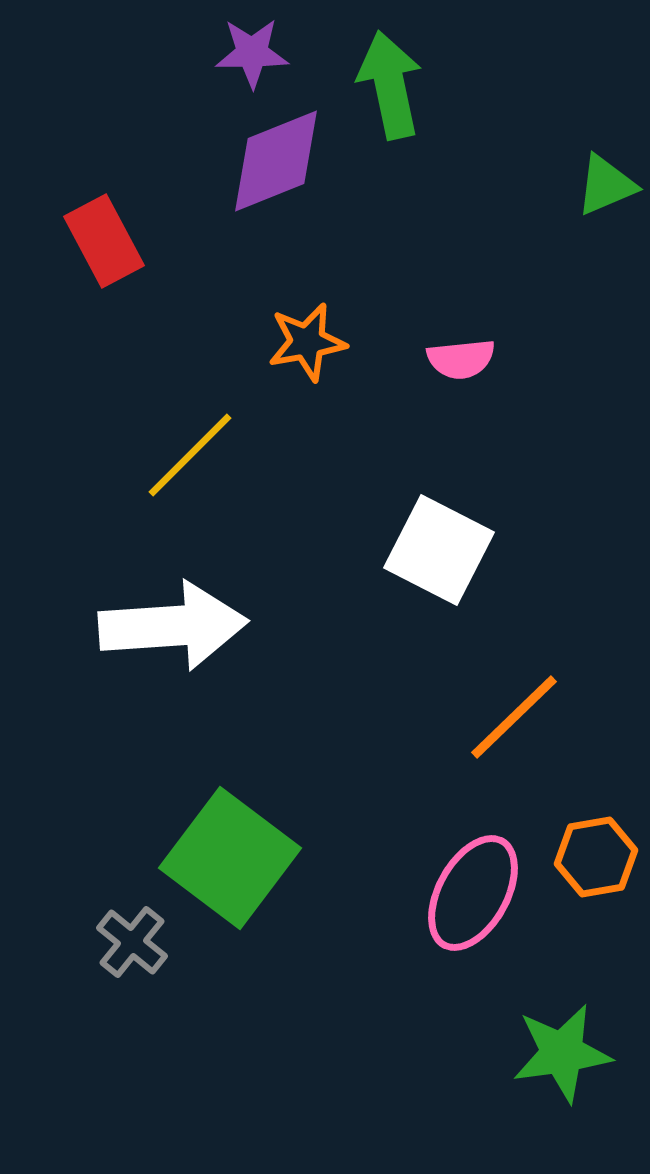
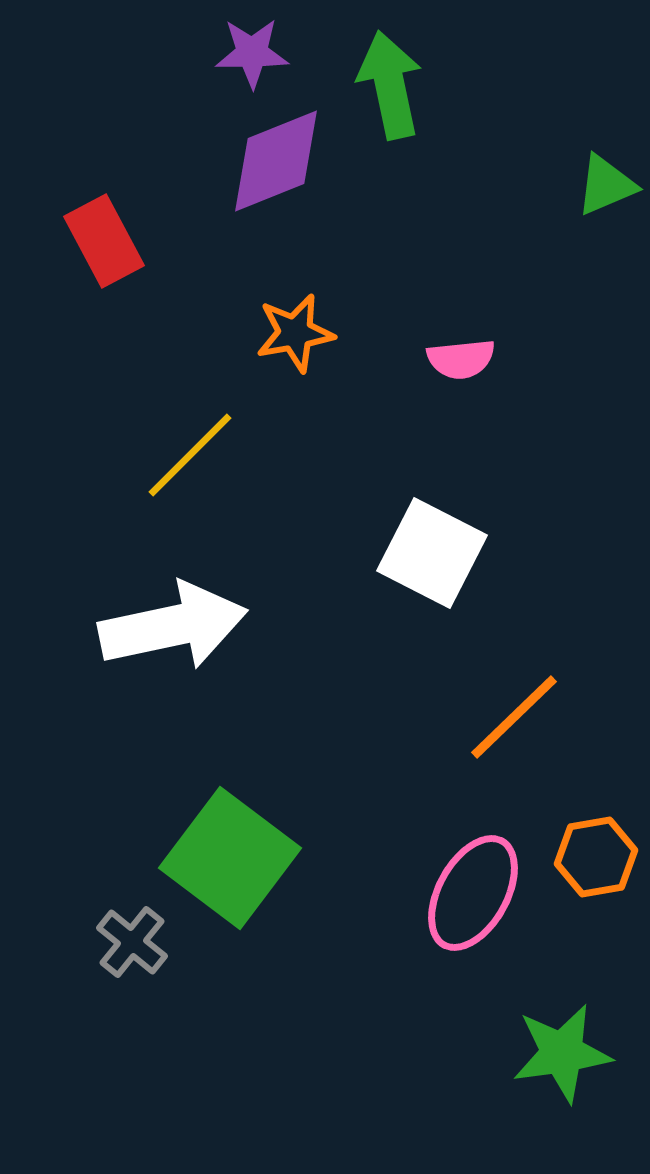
orange star: moved 12 px left, 9 px up
white square: moved 7 px left, 3 px down
white arrow: rotated 8 degrees counterclockwise
